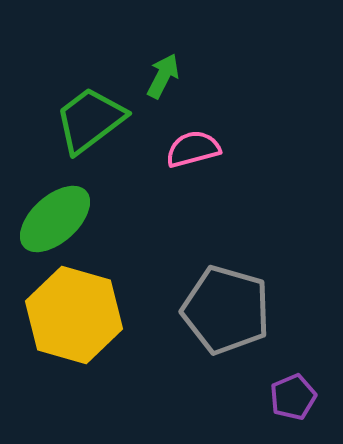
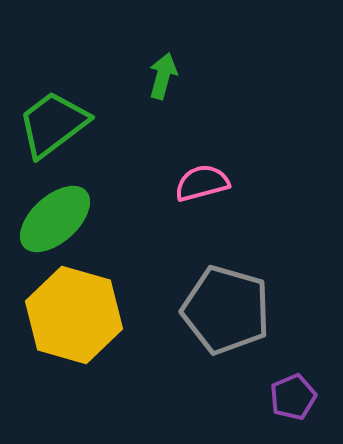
green arrow: rotated 12 degrees counterclockwise
green trapezoid: moved 37 px left, 4 px down
pink semicircle: moved 9 px right, 34 px down
